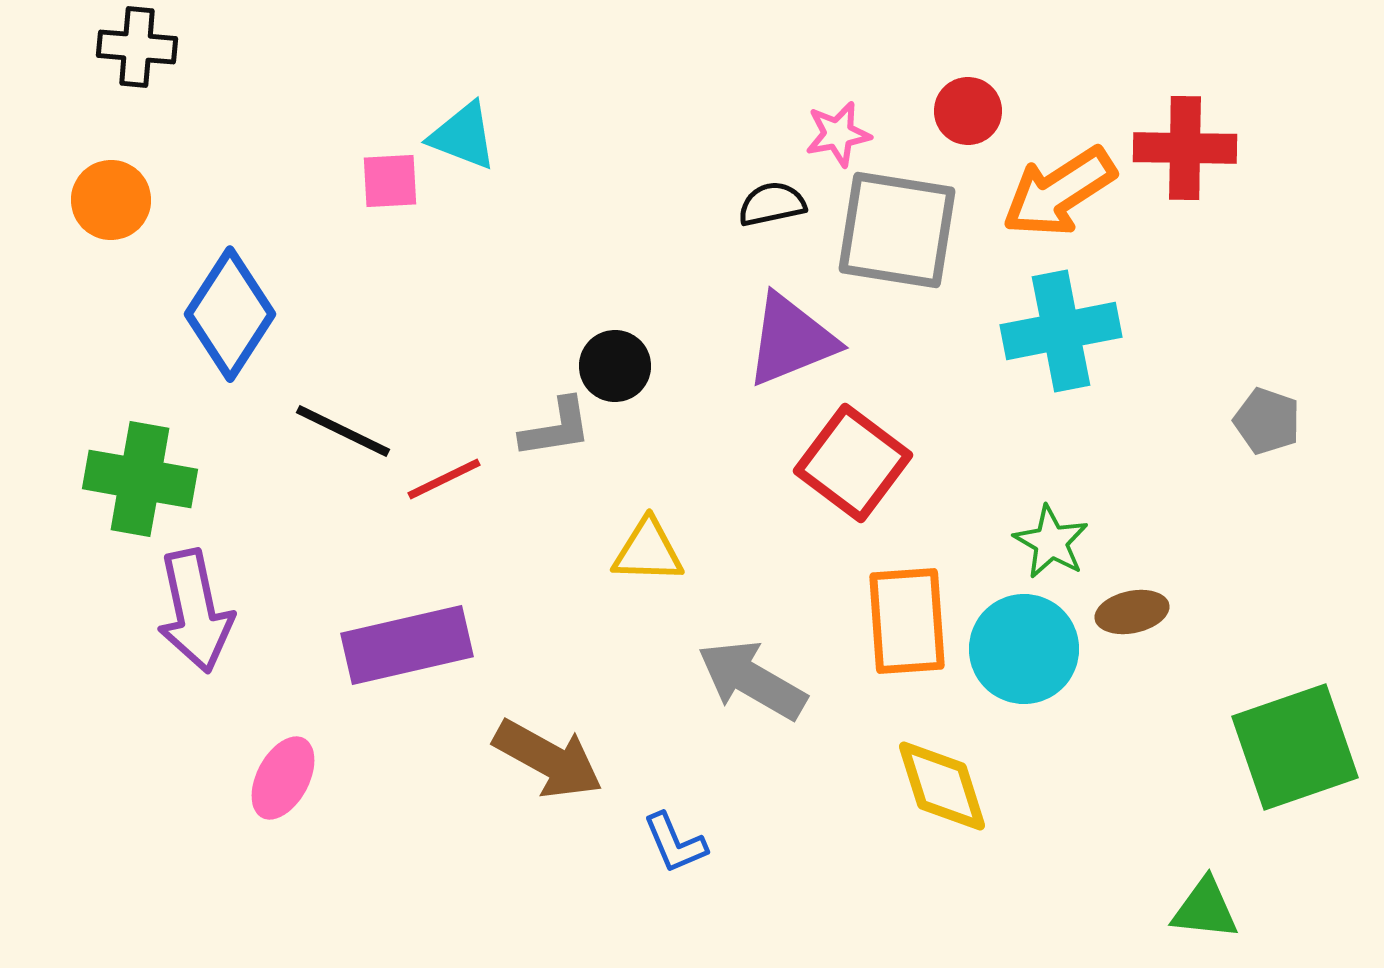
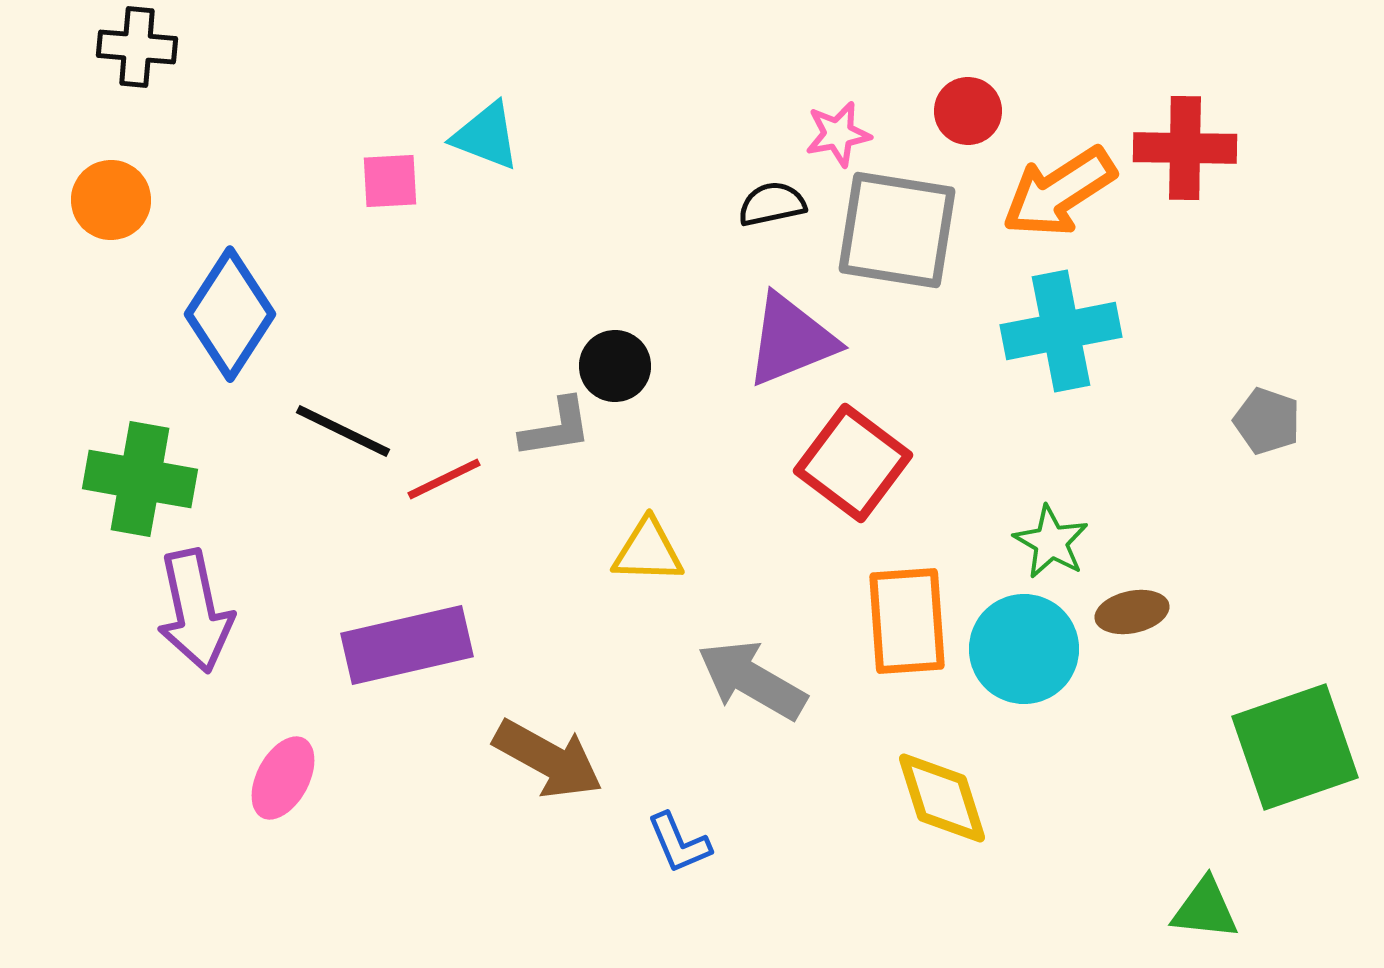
cyan triangle: moved 23 px right
yellow diamond: moved 12 px down
blue L-shape: moved 4 px right
